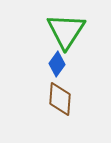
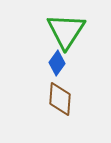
blue diamond: moved 1 px up
